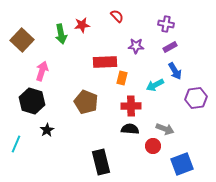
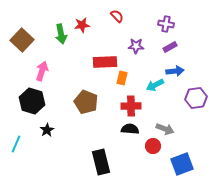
blue arrow: rotated 66 degrees counterclockwise
